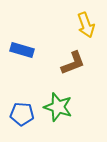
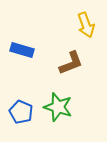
brown L-shape: moved 2 px left
blue pentagon: moved 1 px left, 2 px up; rotated 20 degrees clockwise
